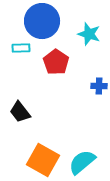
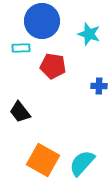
red pentagon: moved 3 px left, 4 px down; rotated 25 degrees counterclockwise
cyan semicircle: moved 1 px down; rotated 8 degrees counterclockwise
